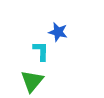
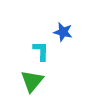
blue star: moved 5 px right
